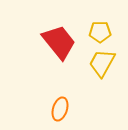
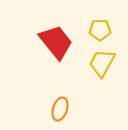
yellow pentagon: moved 2 px up
red trapezoid: moved 3 px left
